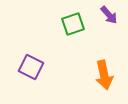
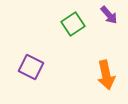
green square: rotated 15 degrees counterclockwise
orange arrow: moved 2 px right
